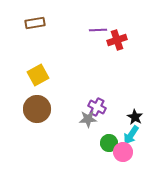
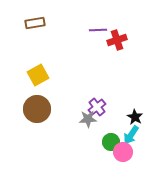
purple cross: rotated 24 degrees clockwise
green circle: moved 2 px right, 1 px up
